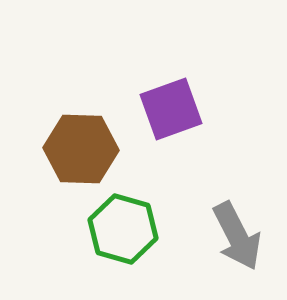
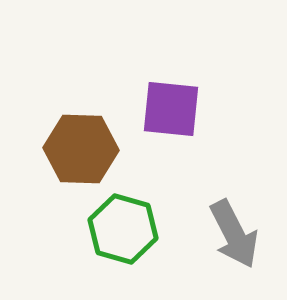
purple square: rotated 26 degrees clockwise
gray arrow: moved 3 px left, 2 px up
